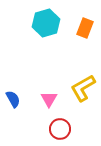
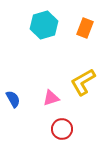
cyan hexagon: moved 2 px left, 2 px down
yellow L-shape: moved 6 px up
pink triangle: moved 2 px right, 1 px up; rotated 42 degrees clockwise
red circle: moved 2 px right
